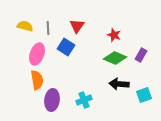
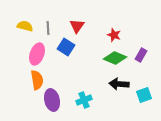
purple ellipse: rotated 20 degrees counterclockwise
